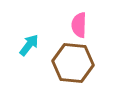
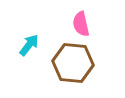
pink semicircle: moved 2 px right, 1 px up; rotated 15 degrees counterclockwise
